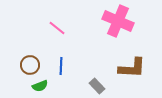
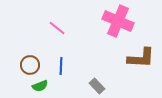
brown L-shape: moved 9 px right, 10 px up
